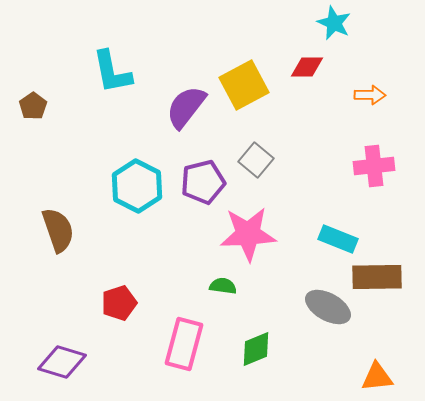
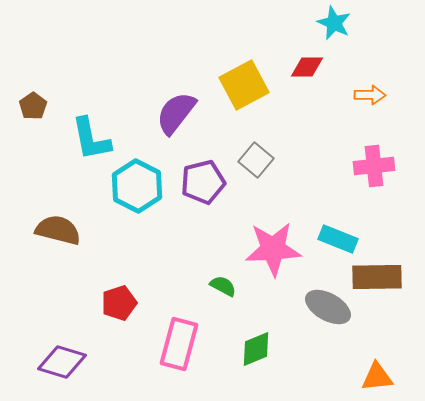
cyan L-shape: moved 21 px left, 67 px down
purple semicircle: moved 10 px left, 6 px down
brown semicircle: rotated 57 degrees counterclockwise
pink star: moved 25 px right, 15 px down
green semicircle: rotated 20 degrees clockwise
pink rectangle: moved 5 px left
